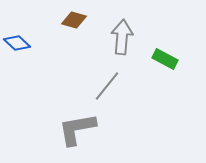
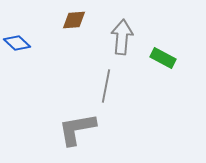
brown diamond: rotated 20 degrees counterclockwise
green rectangle: moved 2 px left, 1 px up
gray line: moved 1 px left; rotated 28 degrees counterclockwise
